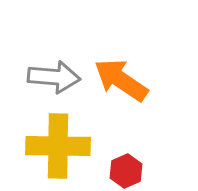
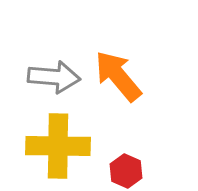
orange arrow: moved 3 px left, 4 px up; rotated 16 degrees clockwise
red hexagon: rotated 12 degrees counterclockwise
